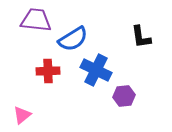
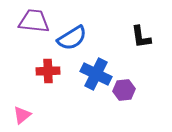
purple trapezoid: moved 2 px left, 1 px down
blue semicircle: moved 1 px left, 1 px up
blue cross: moved 4 px down
purple hexagon: moved 6 px up
